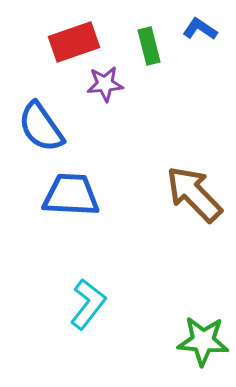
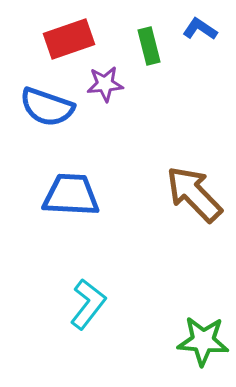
red rectangle: moved 5 px left, 3 px up
blue semicircle: moved 6 px right, 20 px up; rotated 36 degrees counterclockwise
